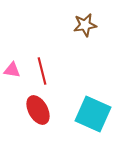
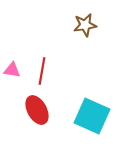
red line: rotated 24 degrees clockwise
red ellipse: moved 1 px left
cyan square: moved 1 px left, 2 px down
